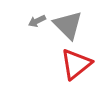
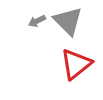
gray triangle: moved 4 px up
